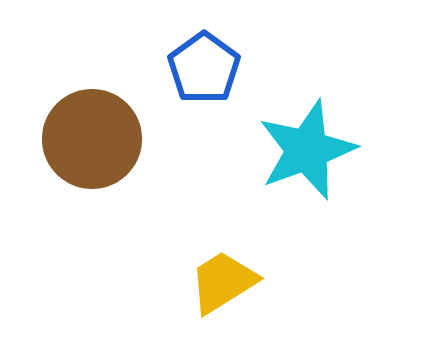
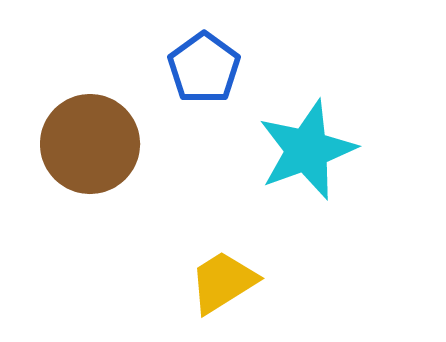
brown circle: moved 2 px left, 5 px down
